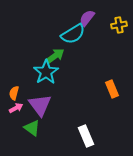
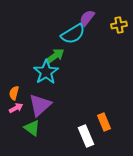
orange rectangle: moved 8 px left, 33 px down
purple triangle: rotated 25 degrees clockwise
